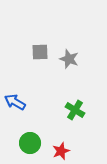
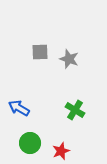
blue arrow: moved 4 px right, 6 px down
